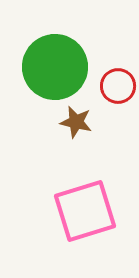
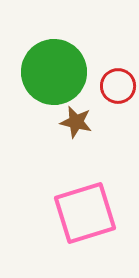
green circle: moved 1 px left, 5 px down
pink square: moved 2 px down
